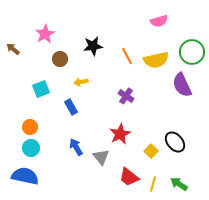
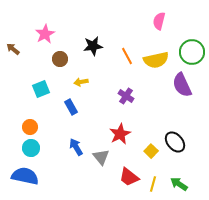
pink semicircle: rotated 120 degrees clockwise
